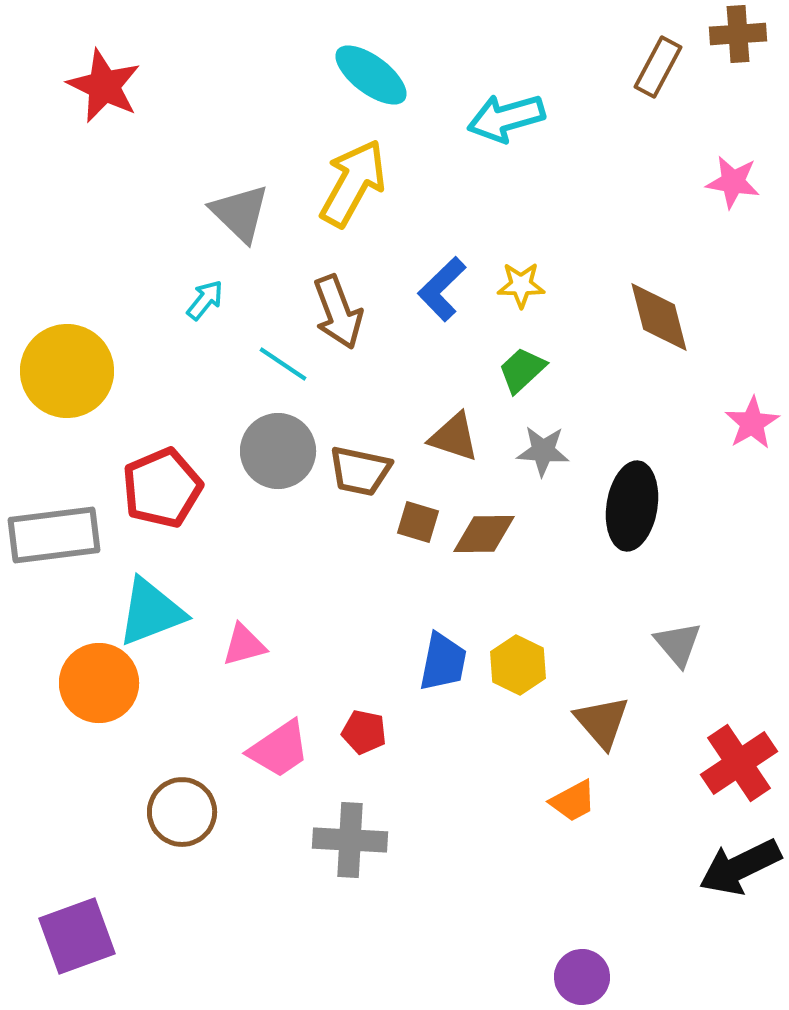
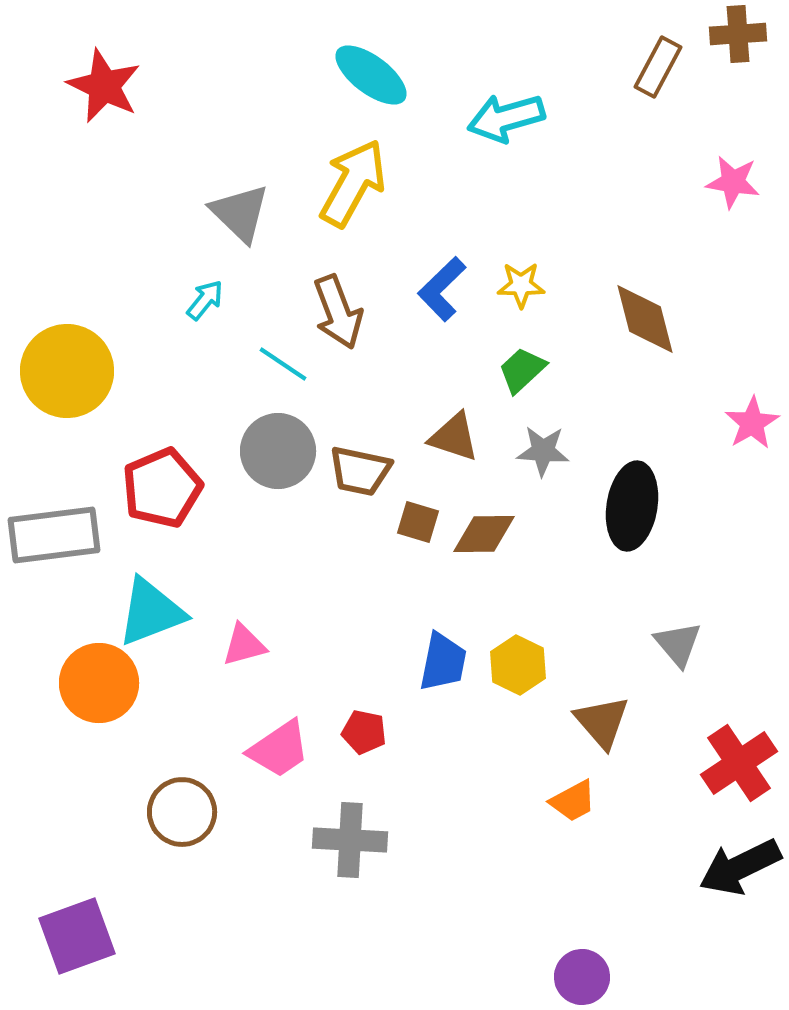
brown diamond at (659, 317): moved 14 px left, 2 px down
